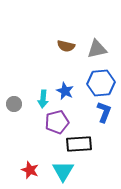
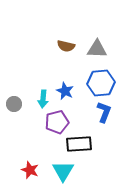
gray triangle: rotated 15 degrees clockwise
